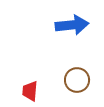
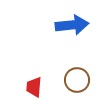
red trapezoid: moved 4 px right, 4 px up
